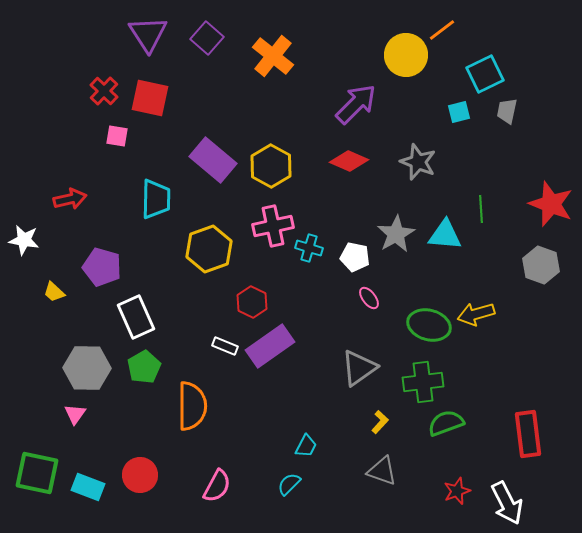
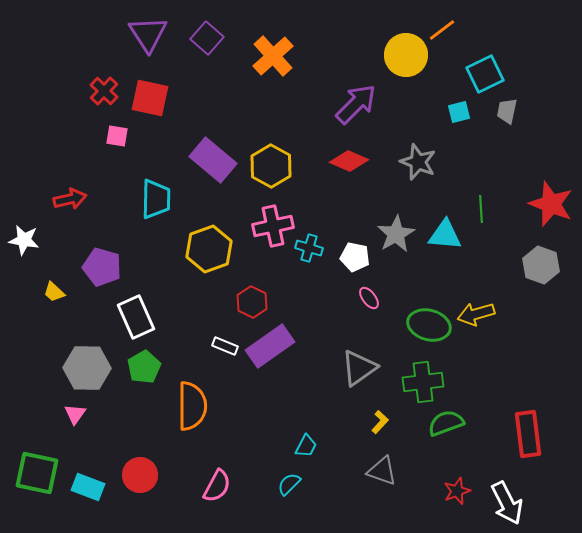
orange cross at (273, 56): rotated 9 degrees clockwise
